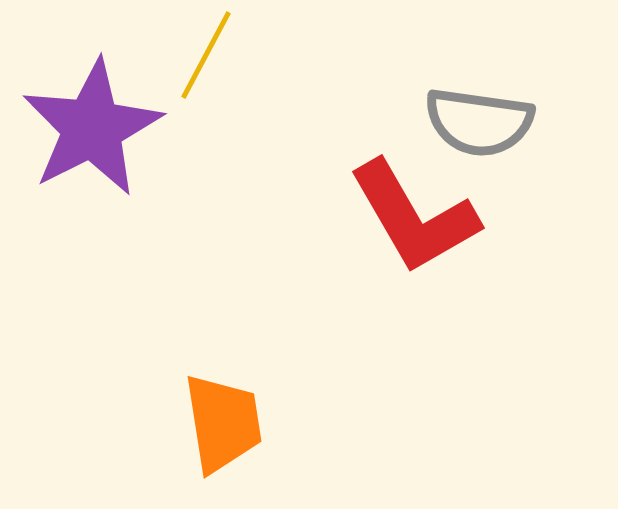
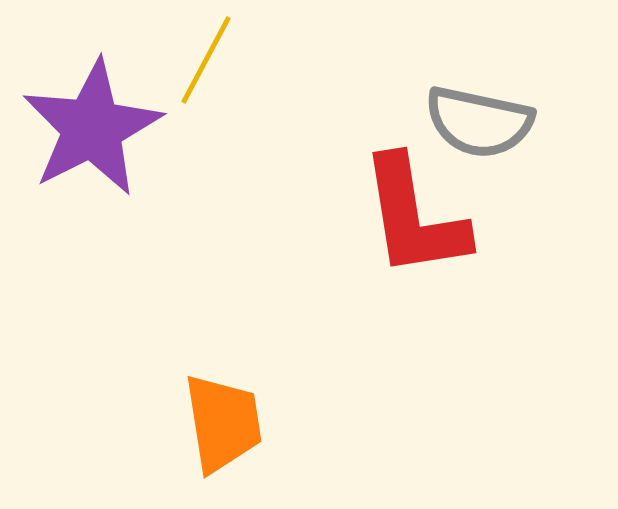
yellow line: moved 5 px down
gray semicircle: rotated 4 degrees clockwise
red L-shape: rotated 21 degrees clockwise
